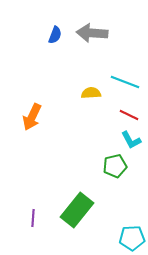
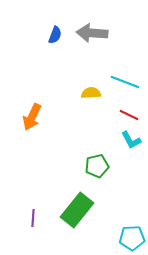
green pentagon: moved 18 px left
